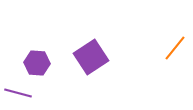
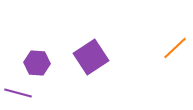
orange line: rotated 8 degrees clockwise
